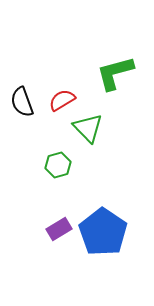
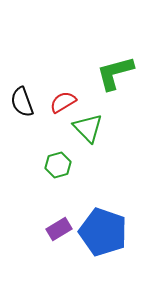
red semicircle: moved 1 px right, 2 px down
blue pentagon: rotated 15 degrees counterclockwise
